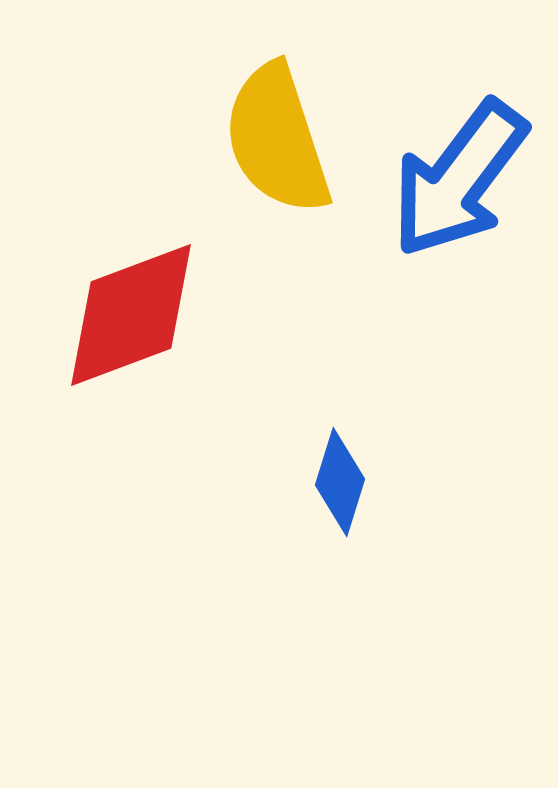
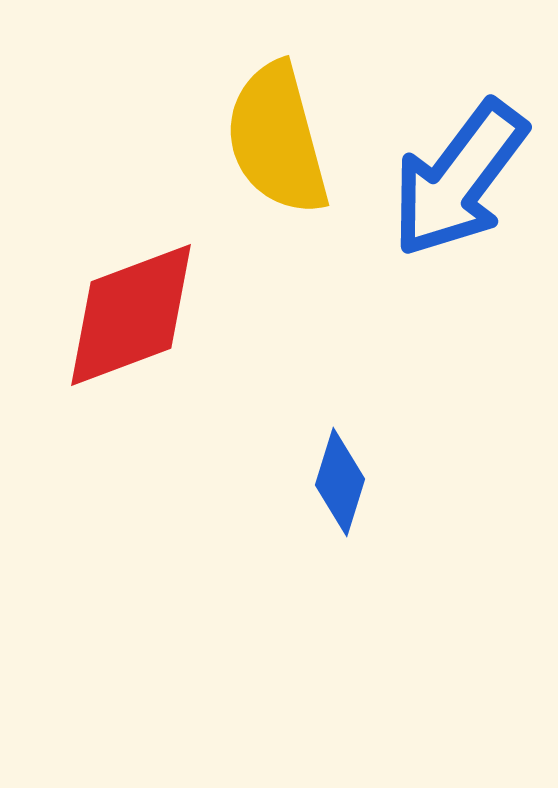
yellow semicircle: rotated 3 degrees clockwise
